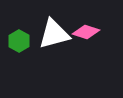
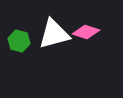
green hexagon: rotated 15 degrees counterclockwise
